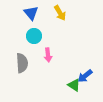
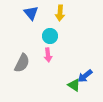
yellow arrow: rotated 35 degrees clockwise
cyan circle: moved 16 px right
gray semicircle: rotated 30 degrees clockwise
